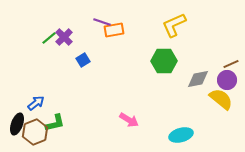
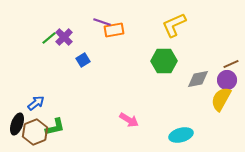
yellow semicircle: rotated 100 degrees counterclockwise
green L-shape: moved 4 px down
